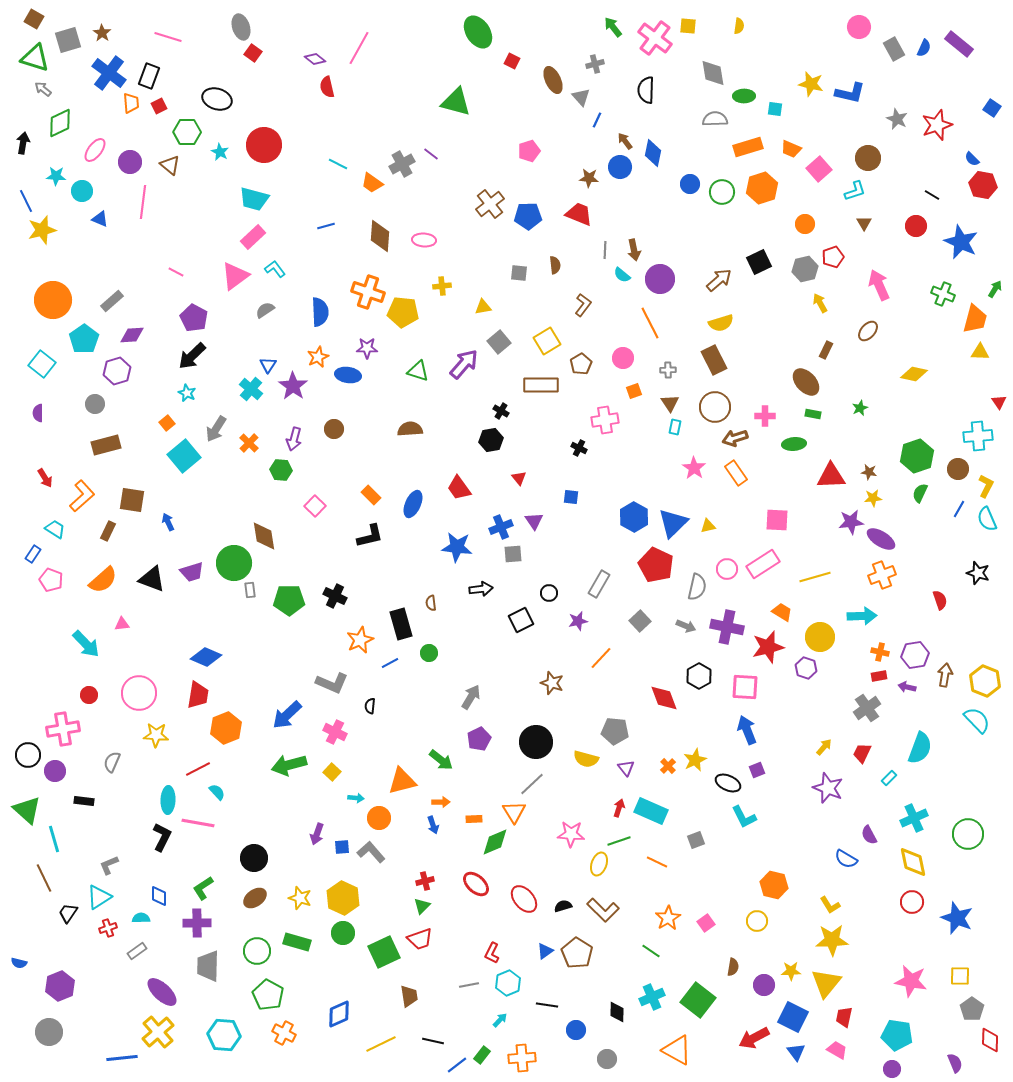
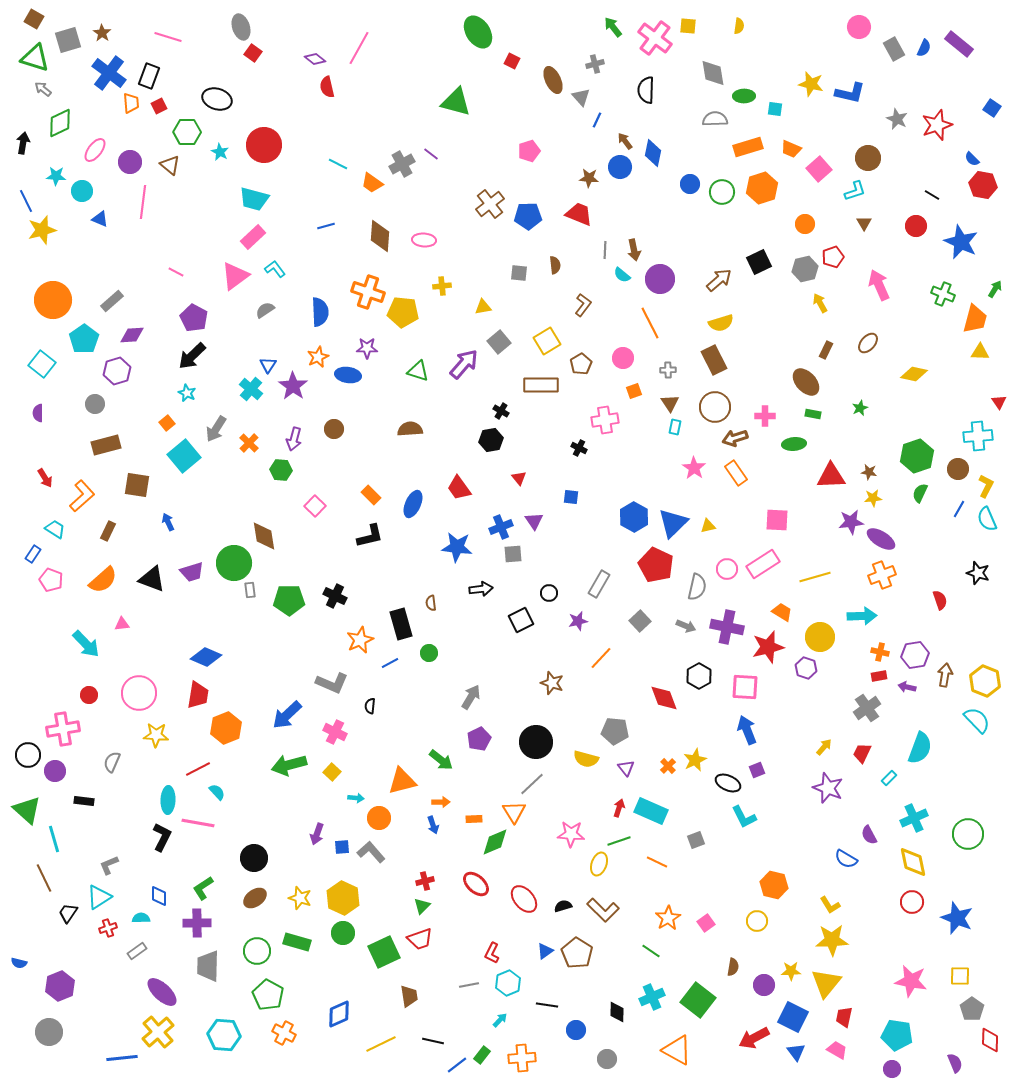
brown ellipse at (868, 331): moved 12 px down
brown square at (132, 500): moved 5 px right, 15 px up
